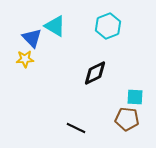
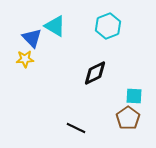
cyan square: moved 1 px left, 1 px up
brown pentagon: moved 1 px right, 1 px up; rotated 30 degrees clockwise
